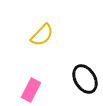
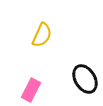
yellow semicircle: rotated 20 degrees counterclockwise
